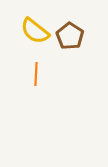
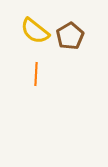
brown pentagon: rotated 8 degrees clockwise
